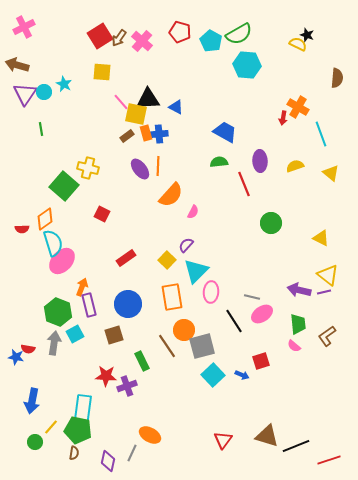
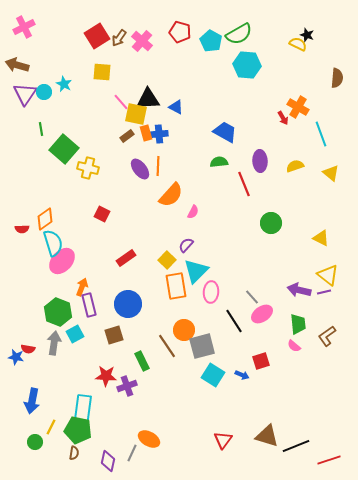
red square at (100, 36): moved 3 px left
red arrow at (283, 118): rotated 40 degrees counterclockwise
green square at (64, 186): moved 37 px up
orange rectangle at (172, 297): moved 4 px right, 11 px up
gray line at (252, 297): rotated 35 degrees clockwise
cyan square at (213, 375): rotated 15 degrees counterclockwise
yellow line at (51, 427): rotated 14 degrees counterclockwise
orange ellipse at (150, 435): moved 1 px left, 4 px down
